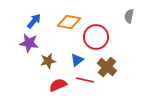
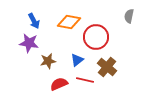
blue arrow: rotated 112 degrees clockwise
red semicircle: moved 1 px right, 1 px up
